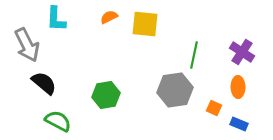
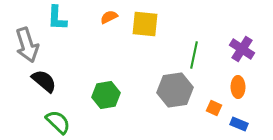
cyan L-shape: moved 1 px right, 1 px up
gray arrow: rotated 8 degrees clockwise
purple cross: moved 3 px up
black semicircle: moved 2 px up
green semicircle: moved 1 px down; rotated 16 degrees clockwise
